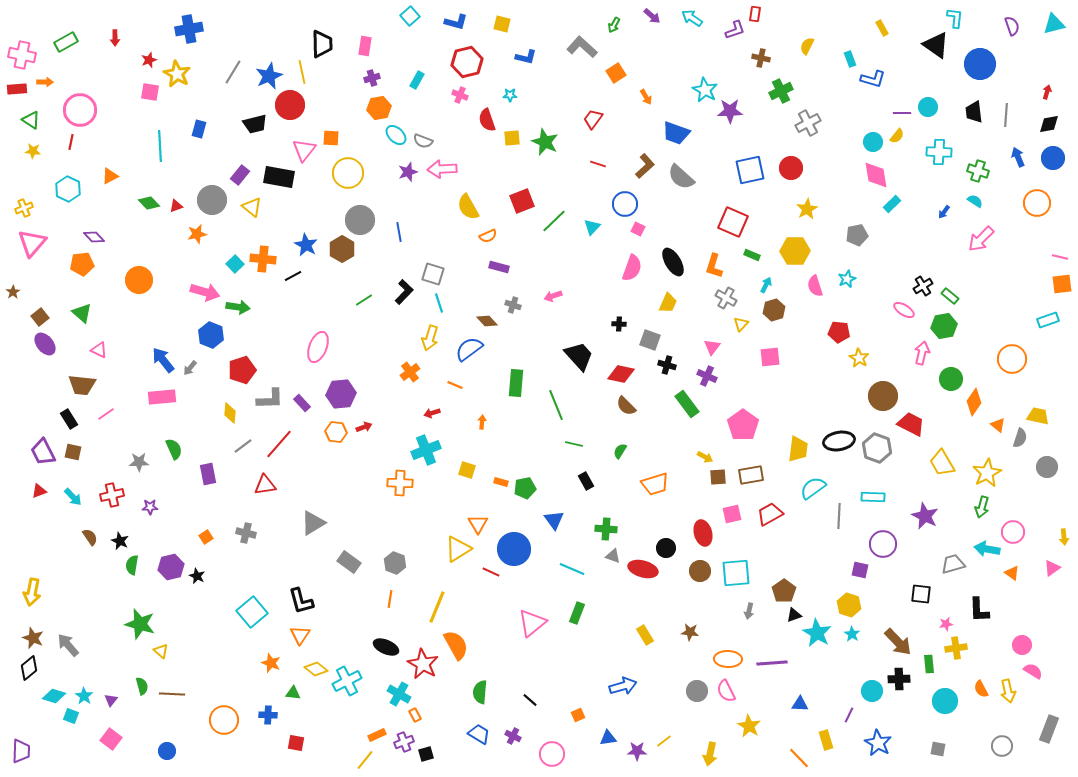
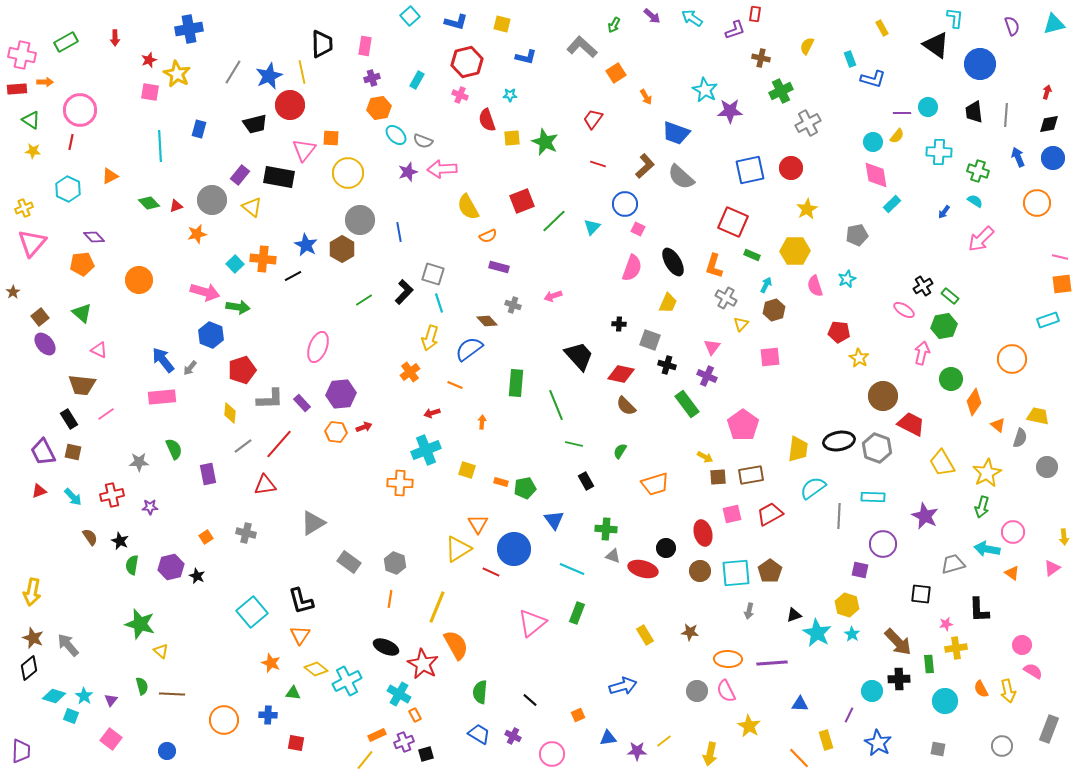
brown pentagon at (784, 591): moved 14 px left, 20 px up
yellow hexagon at (849, 605): moved 2 px left
